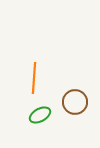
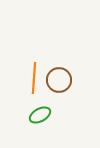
brown circle: moved 16 px left, 22 px up
